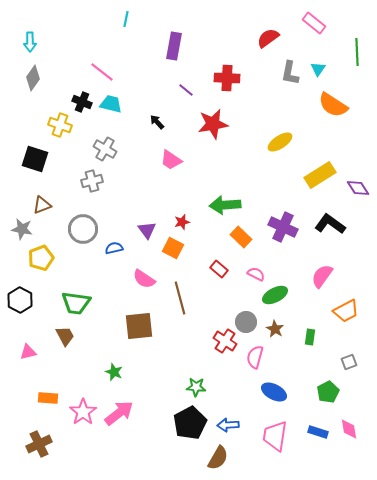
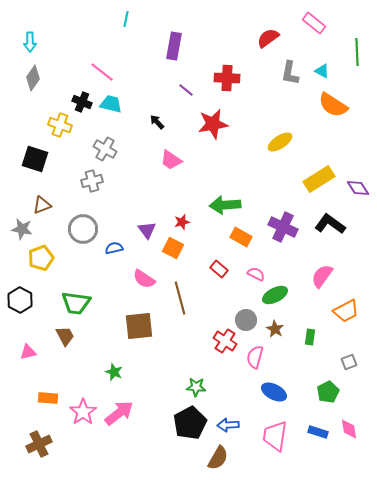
cyan triangle at (318, 69): moved 4 px right, 2 px down; rotated 35 degrees counterclockwise
yellow rectangle at (320, 175): moved 1 px left, 4 px down
orange rectangle at (241, 237): rotated 15 degrees counterclockwise
gray circle at (246, 322): moved 2 px up
